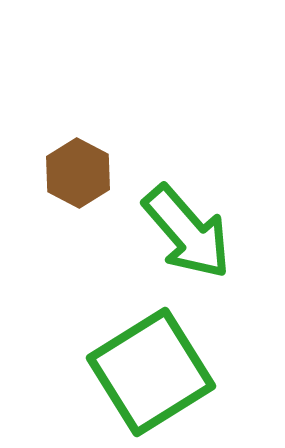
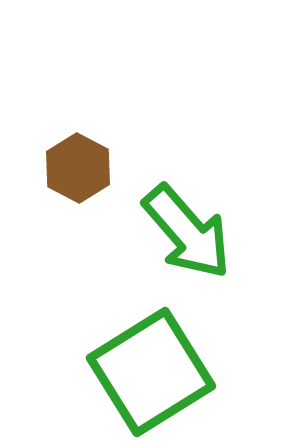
brown hexagon: moved 5 px up
